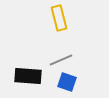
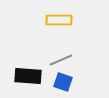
yellow rectangle: moved 2 px down; rotated 75 degrees counterclockwise
blue square: moved 4 px left
